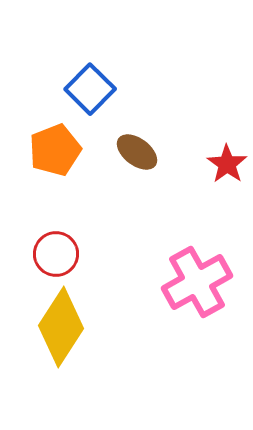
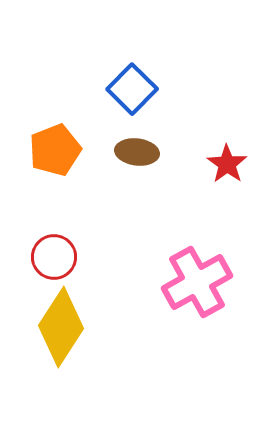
blue square: moved 42 px right
brown ellipse: rotated 30 degrees counterclockwise
red circle: moved 2 px left, 3 px down
